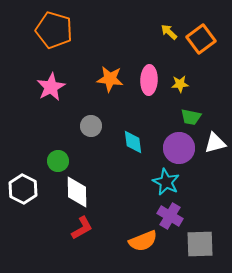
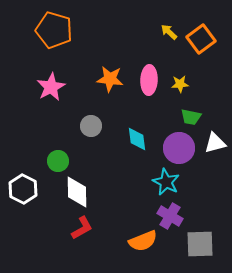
cyan diamond: moved 4 px right, 3 px up
